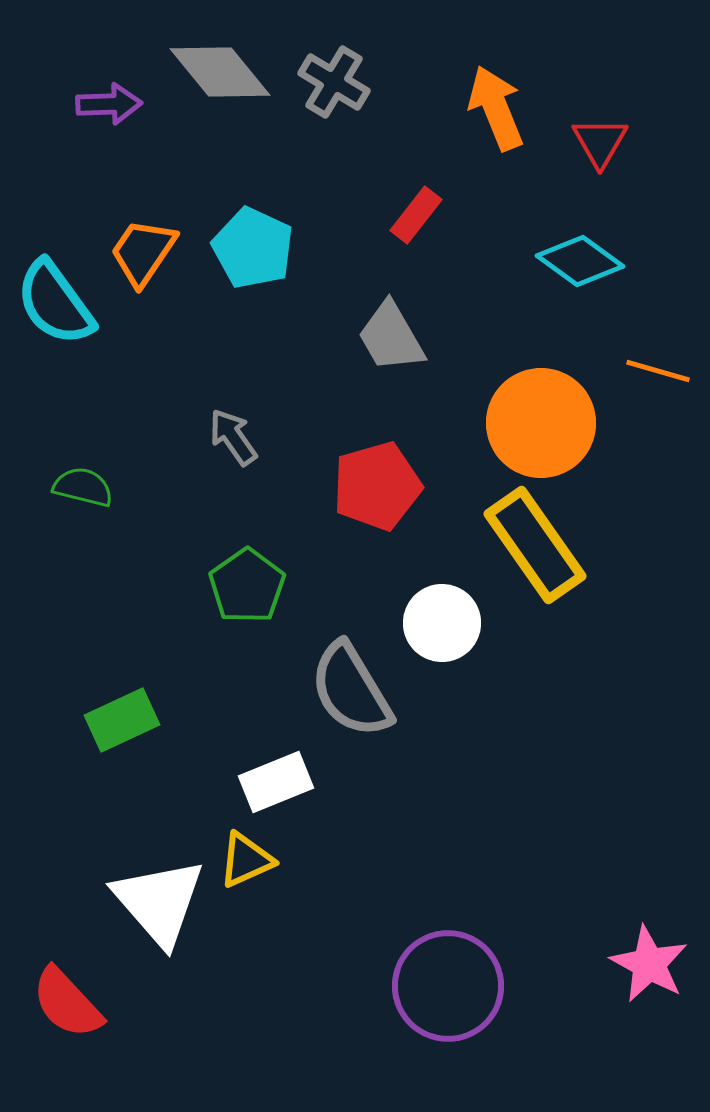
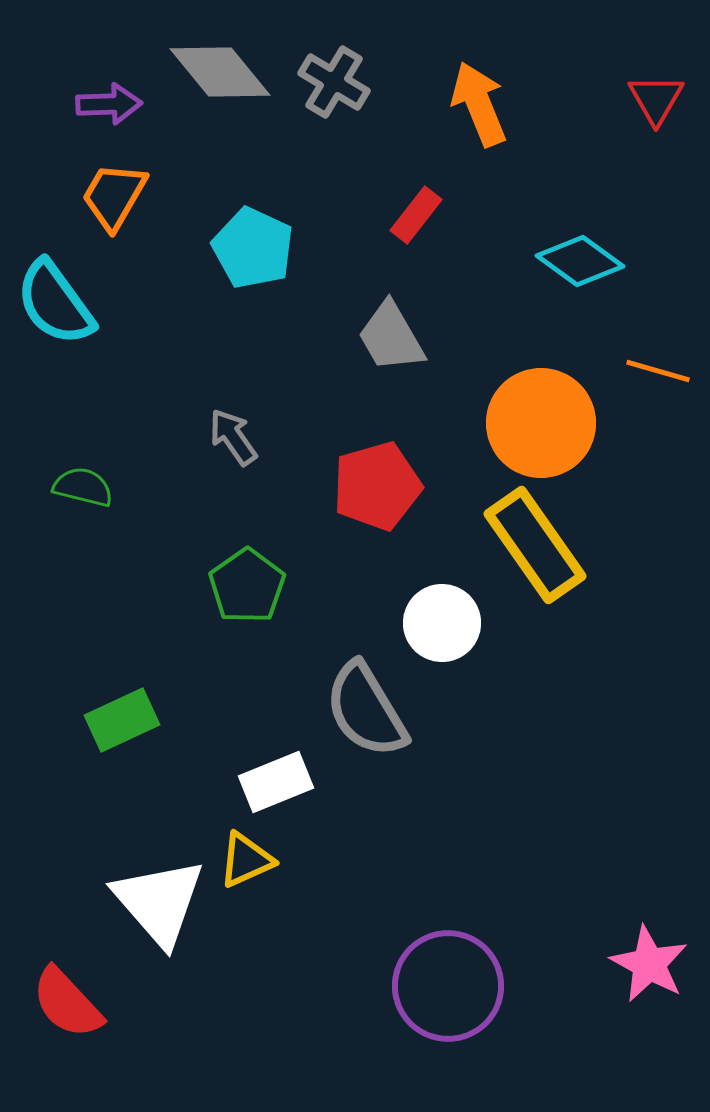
orange arrow: moved 17 px left, 4 px up
red triangle: moved 56 px right, 43 px up
orange trapezoid: moved 29 px left, 56 px up; rotated 4 degrees counterclockwise
gray semicircle: moved 15 px right, 20 px down
